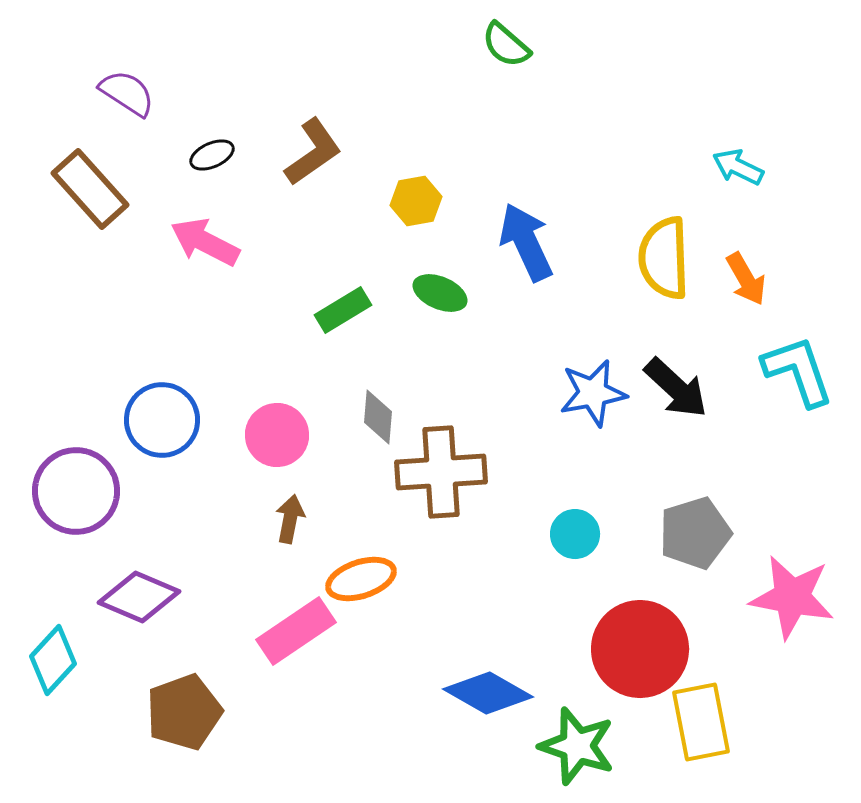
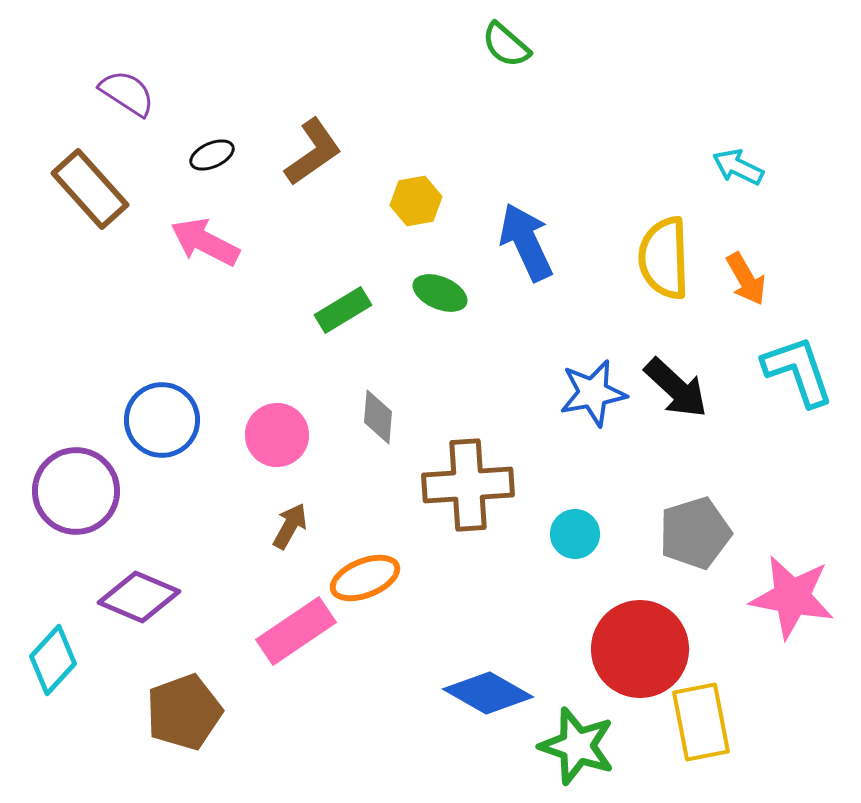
brown cross: moved 27 px right, 13 px down
brown arrow: moved 7 px down; rotated 18 degrees clockwise
orange ellipse: moved 4 px right, 1 px up; rotated 4 degrees counterclockwise
